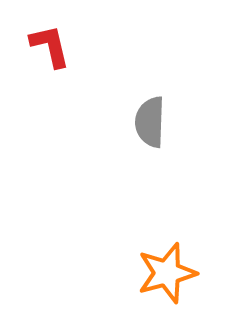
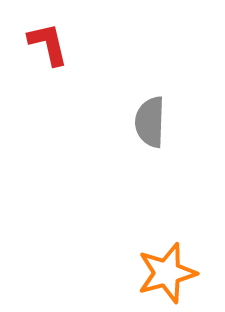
red L-shape: moved 2 px left, 2 px up
